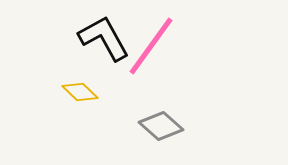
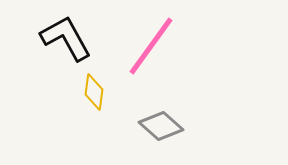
black L-shape: moved 38 px left
yellow diamond: moved 14 px right; rotated 54 degrees clockwise
